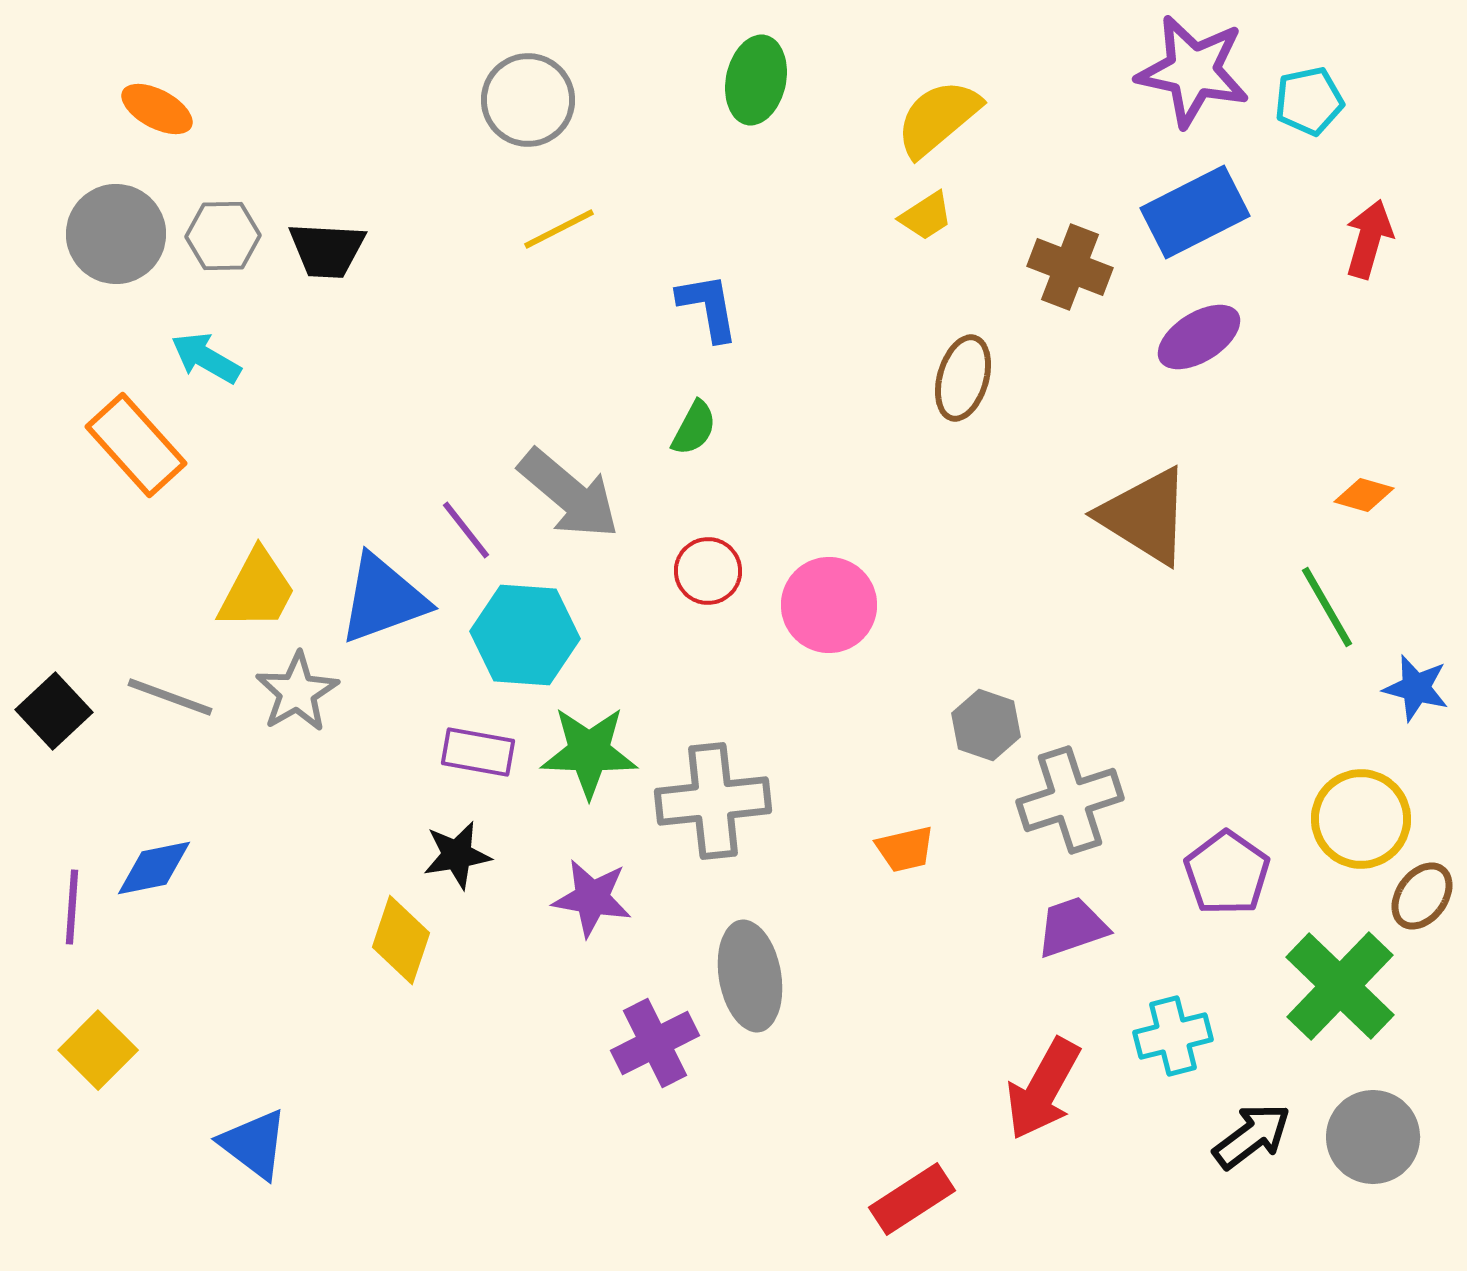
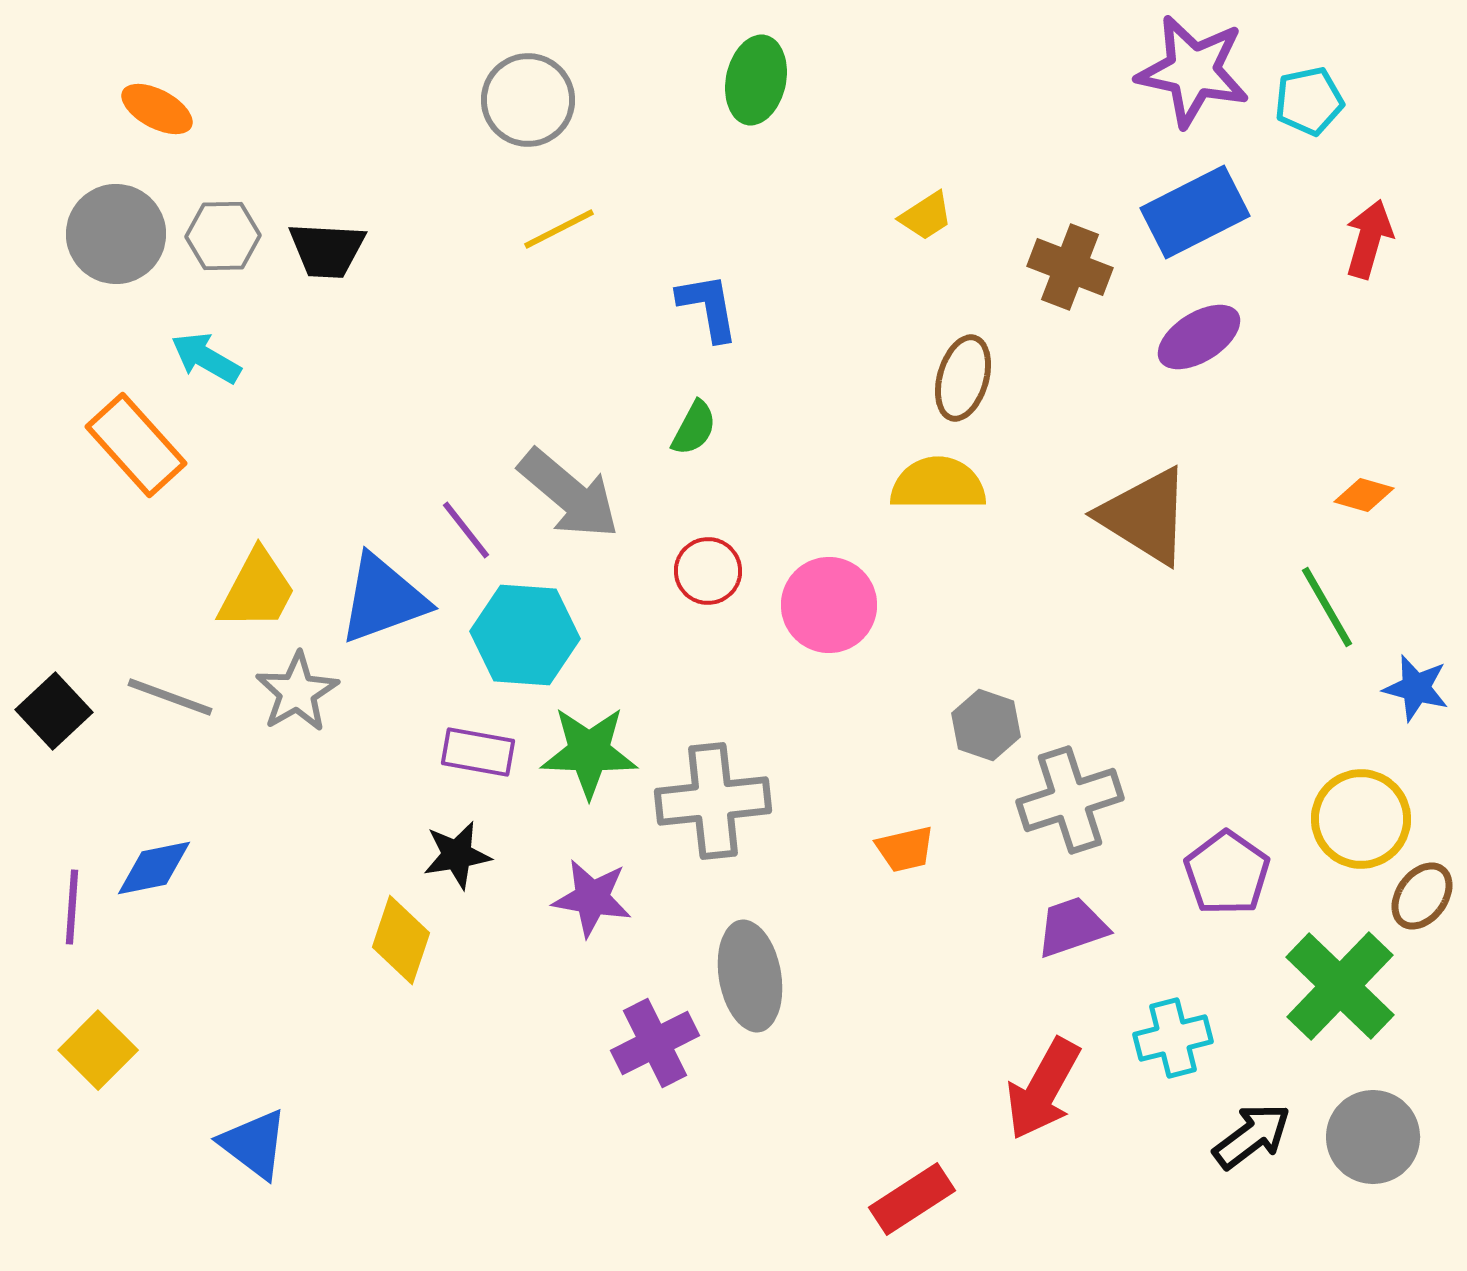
yellow semicircle at (938, 118): moved 366 px down; rotated 40 degrees clockwise
cyan cross at (1173, 1036): moved 2 px down
